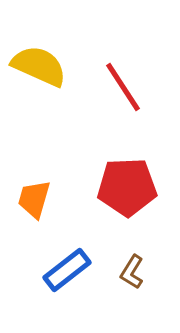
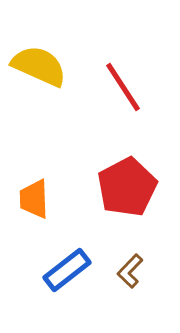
red pentagon: rotated 26 degrees counterclockwise
orange trapezoid: rotated 18 degrees counterclockwise
brown L-shape: moved 2 px left, 1 px up; rotated 12 degrees clockwise
